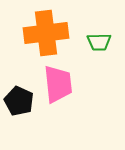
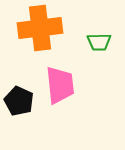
orange cross: moved 6 px left, 5 px up
pink trapezoid: moved 2 px right, 1 px down
